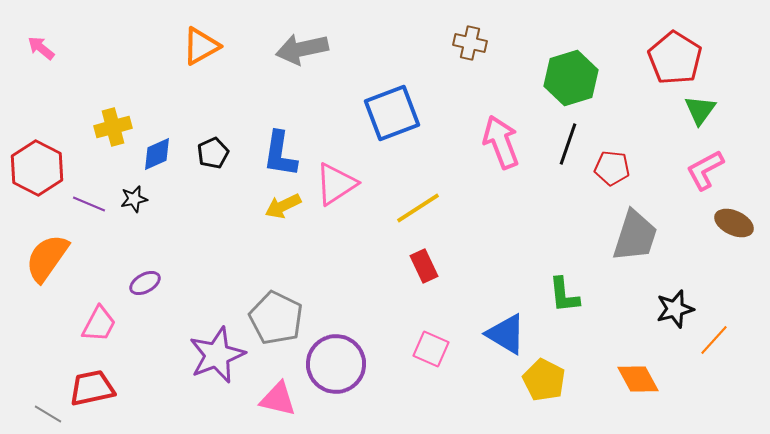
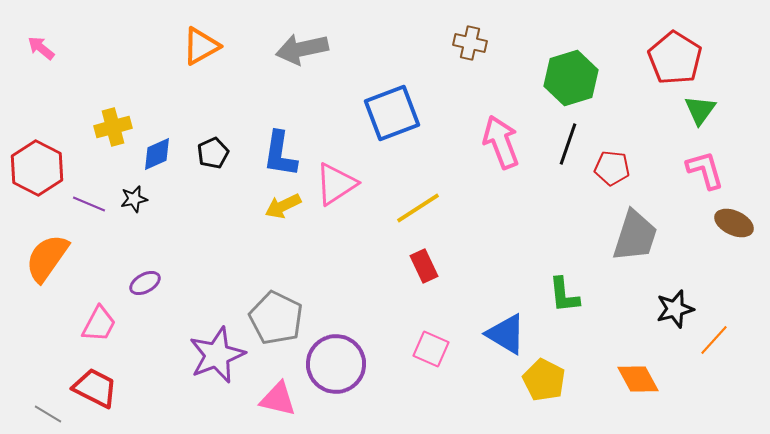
pink L-shape at (705, 170): rotated 102 degrees clockwise
red trapezoid at (92, 388): moved 3 px right; rotated 39 degrees clockwise
